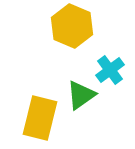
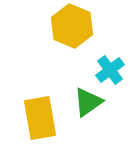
green triangle: moved 7 px right, 7 px down
yellow rectangle: rotated 24 degrees counterclockwise
